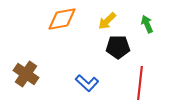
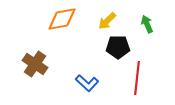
brown cross: moved 9 px right, 10 px up
red line: moved 3 px left, 5 px up
